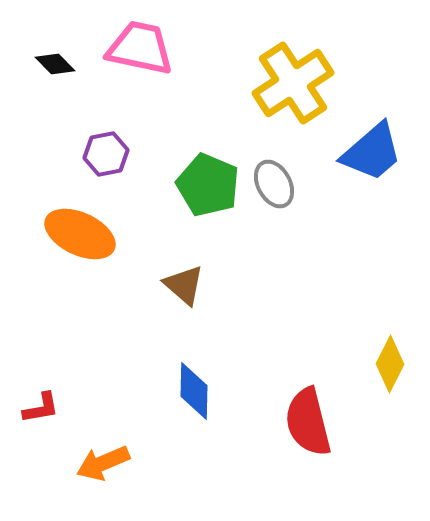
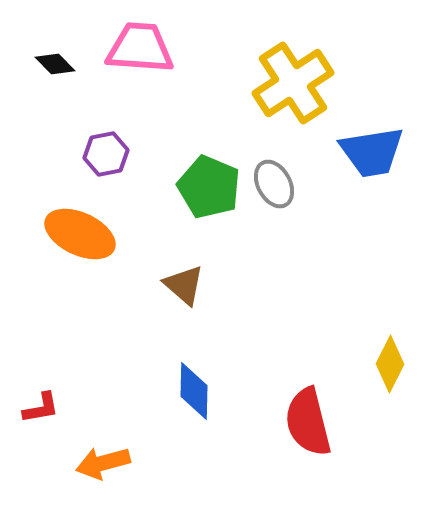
pink trapezoid: rotated 8 degrees counterclockwise
blue trapezoid: rotated 32 degrees clockwise
green pentagon: moved 1 px right, 2 px down
orange arrow: rotated 8 degrees clockwise
